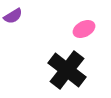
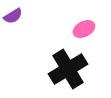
black cross: moved 1 px right, 1 px up; rotated 21 degrees clockwise
